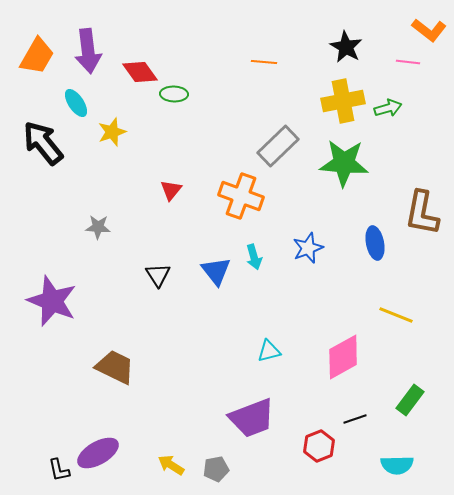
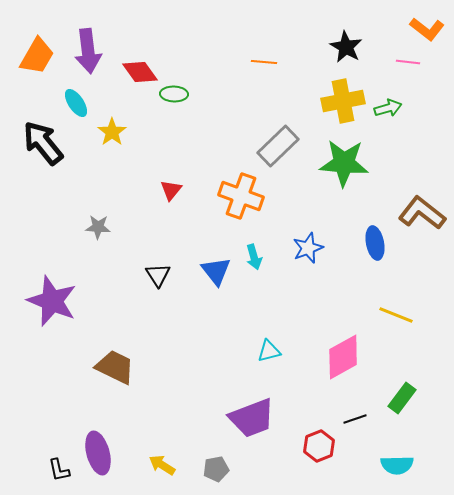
orange L-shape: moved 2 px left, 1 px up
yellow star: rotated 16 degrees counterclockwise
brown L-shape: rotated 117 degrees clockwise
green rectangle: moved 8 px left, 2 px up
purple ellipse: rotated 75 degrees counterclockwise
yellow arrow: moved 9 px left
